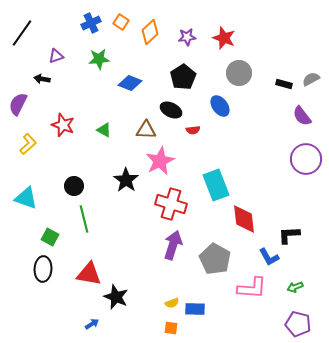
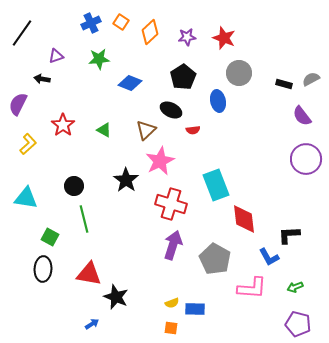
blue ellipse at (220, 106): moved 2 px left, 5 px up; rotated 25 degrees clockwise
red star at (63, 125): rotated 15 degrees clockwise
brown triangle at (146, 130): rotated 45 degrees counterclockwise
cyan triangle at (26, 198): rotated 10 degrees counterclockwise
